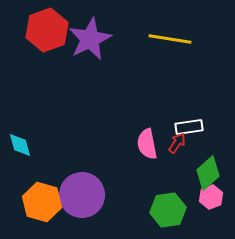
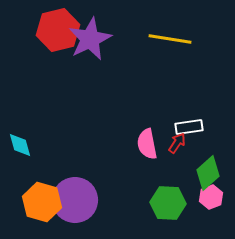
red hexagon: moved 11 px right; rotated 6 degrees clockwise
purple circle: moved 7 px left, 5 px down
green hexagon: moved 7 px up; rotated 12 degrees clockwise
